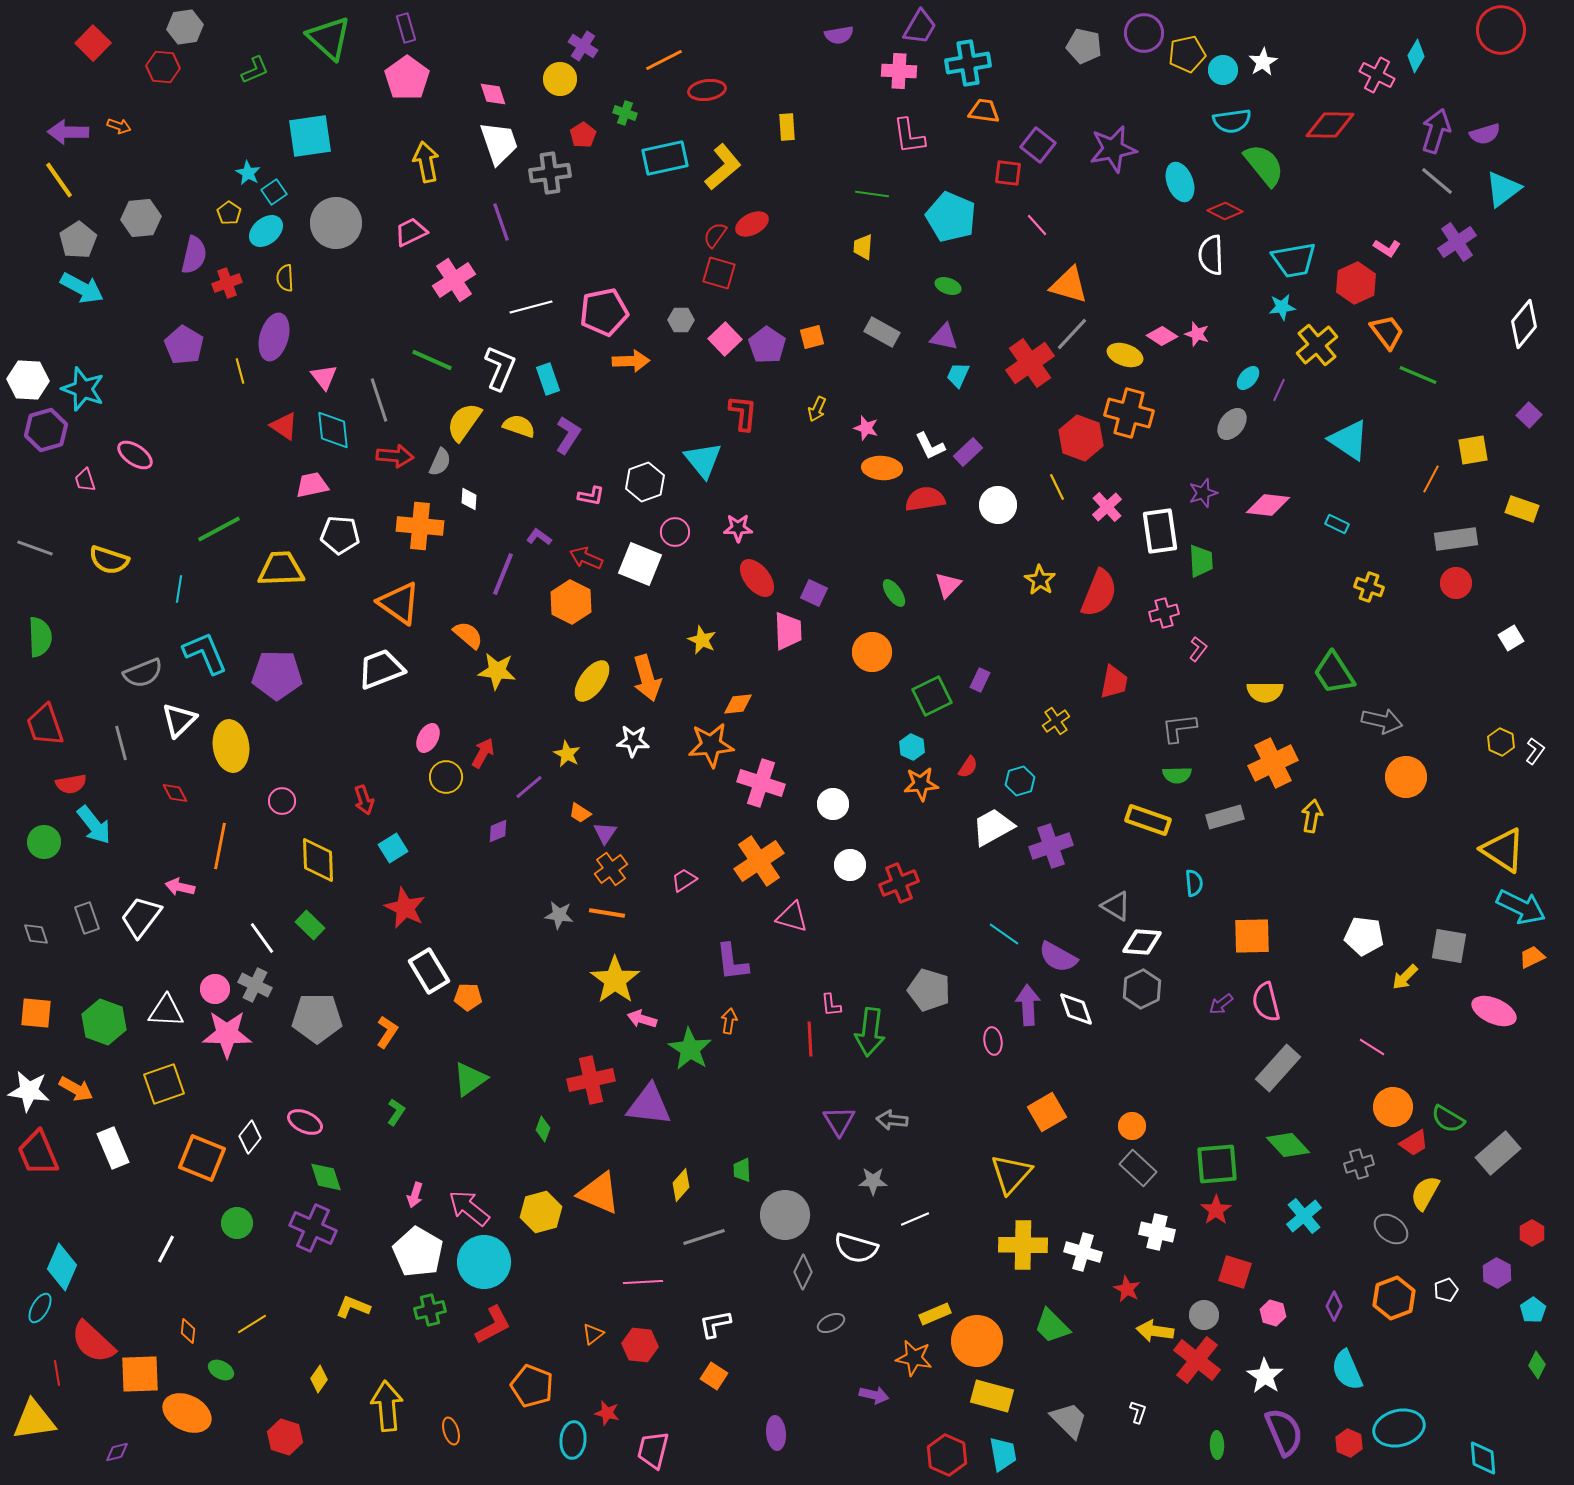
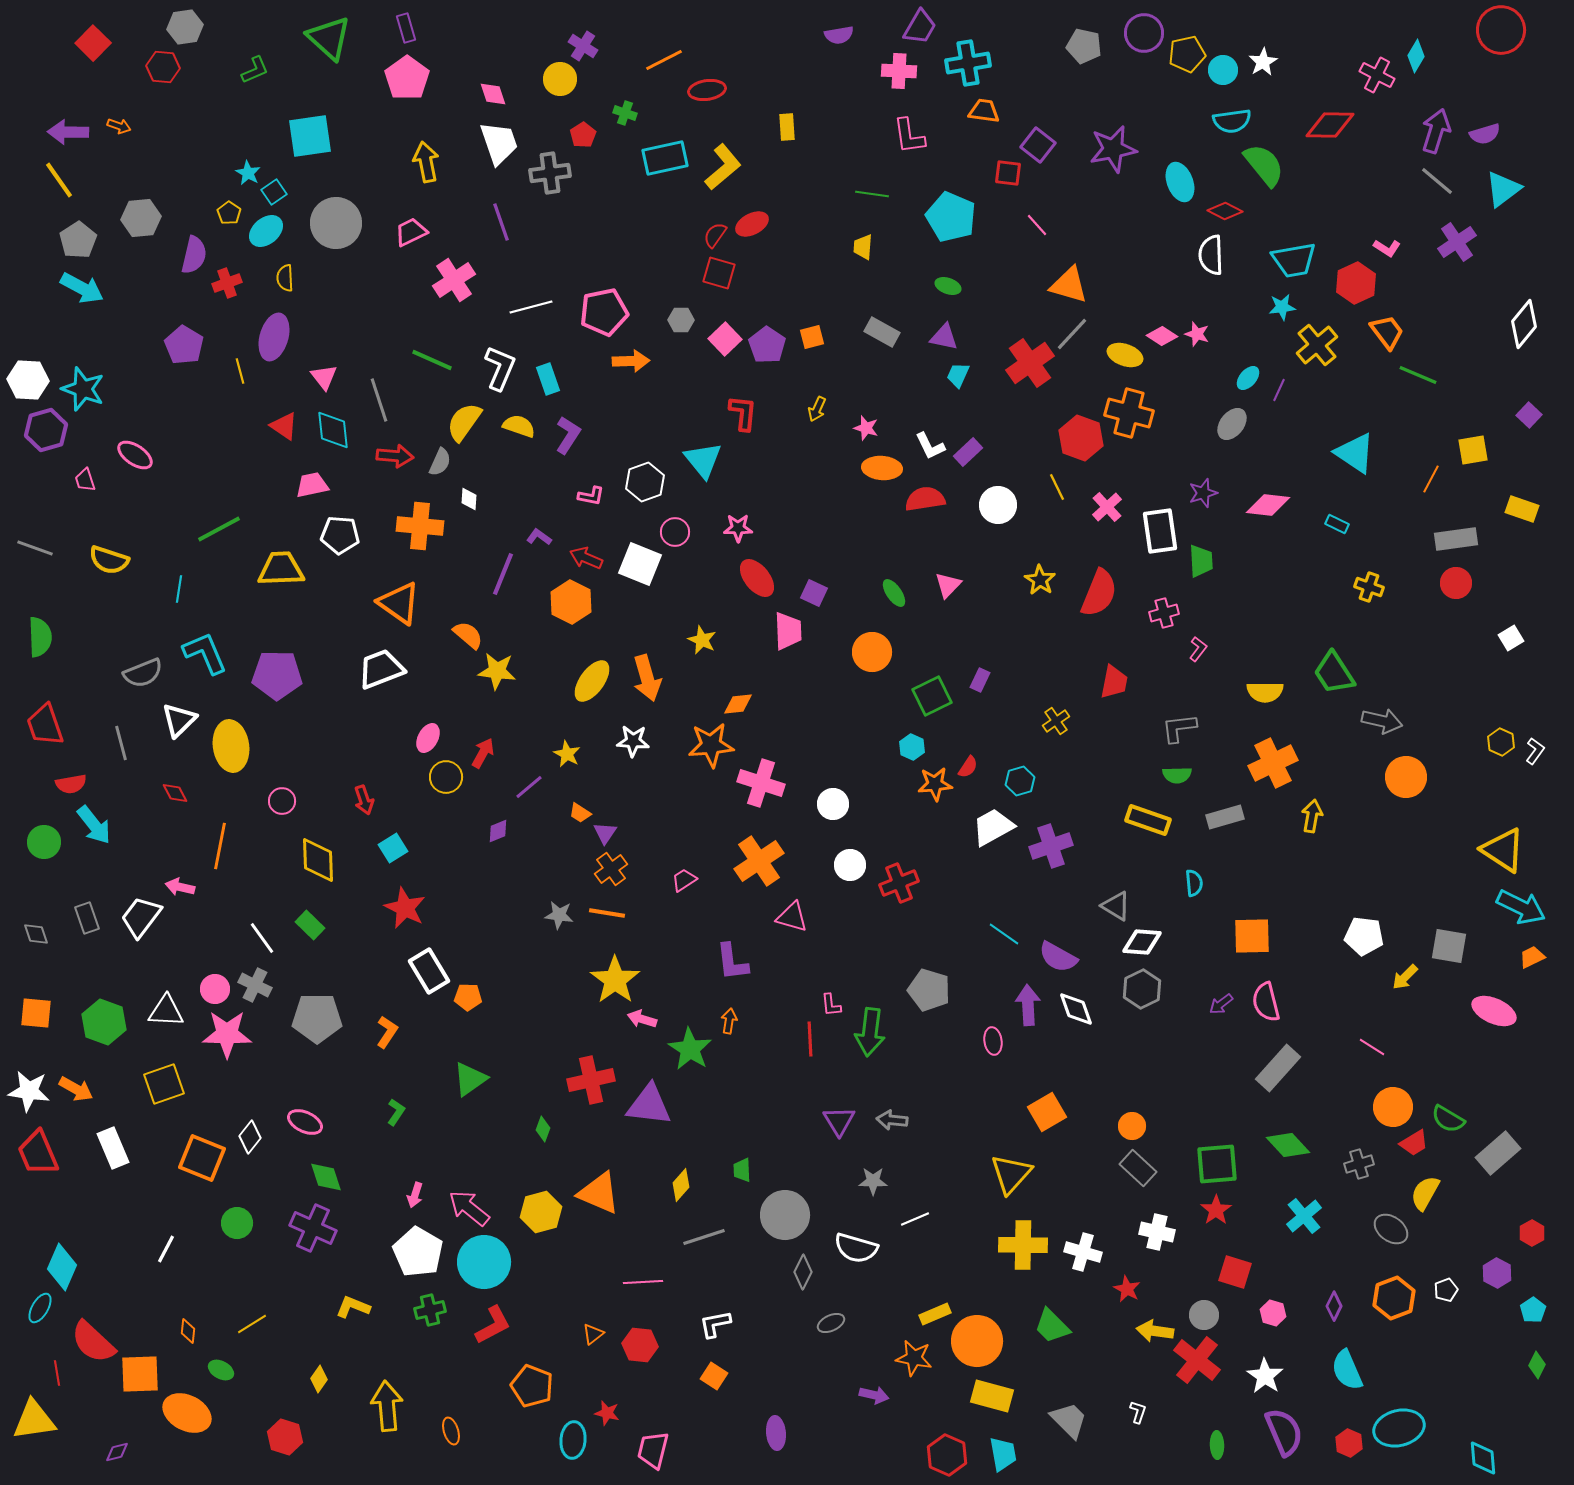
cyan triangle at (1349, 440): moved 6 px right, 13 px down
orange star at (921, 784): moved 14 px right
